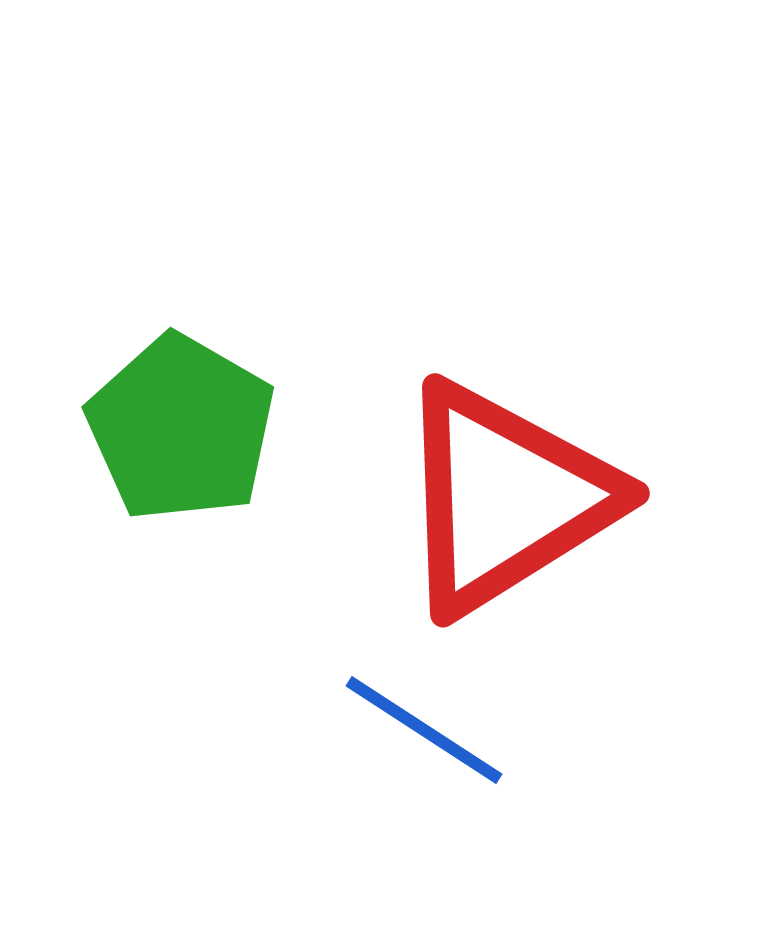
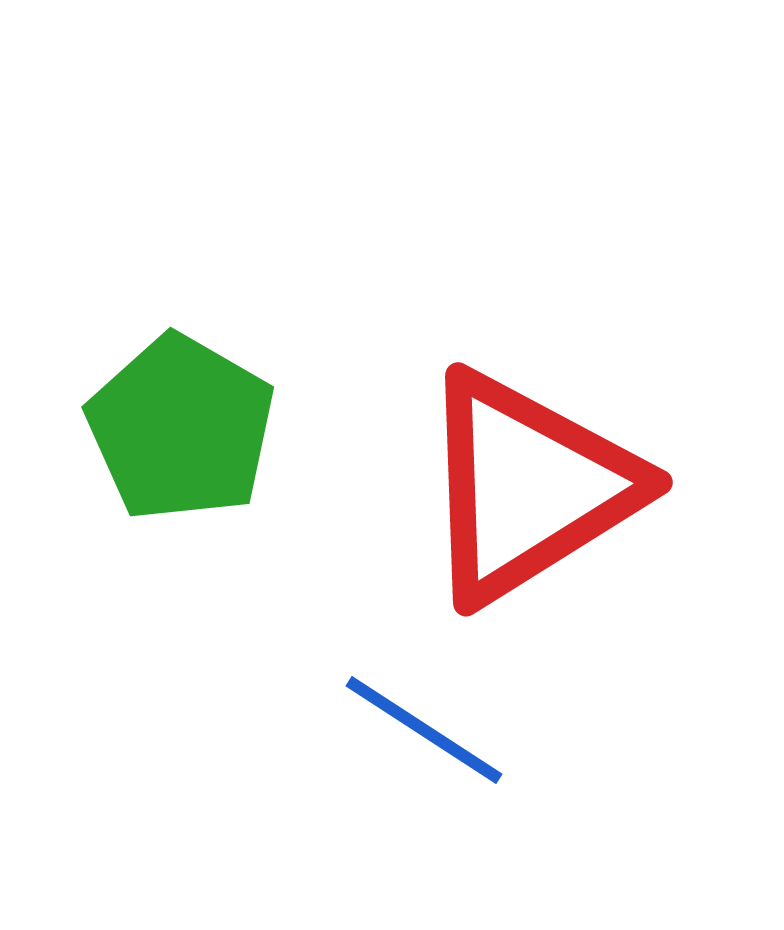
red triangle: moved 23 px right, 11 px up
